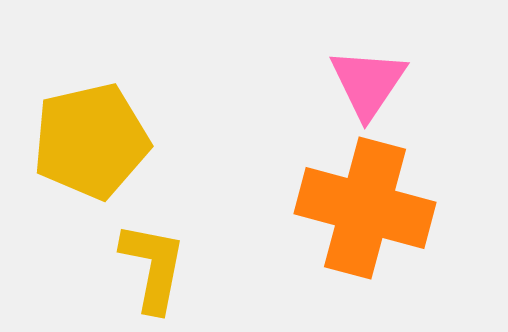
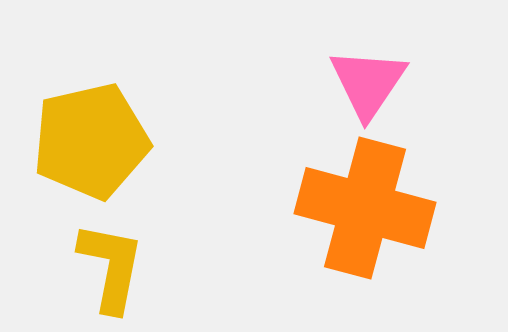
yellow L-shape: moved 42 px left
